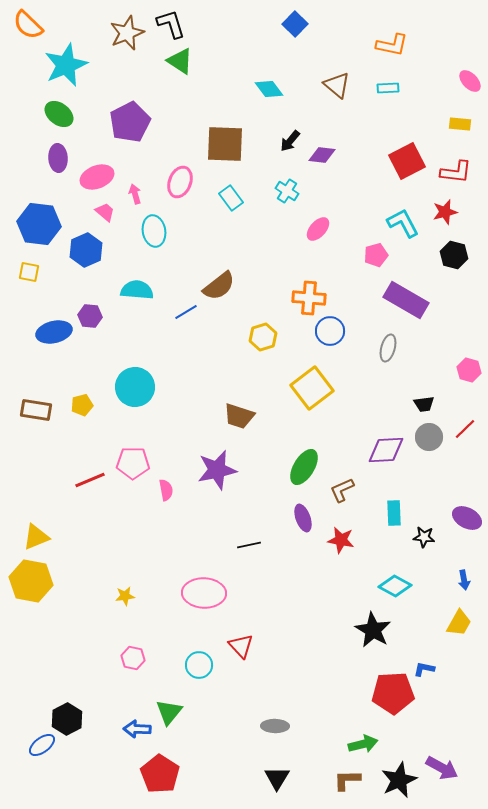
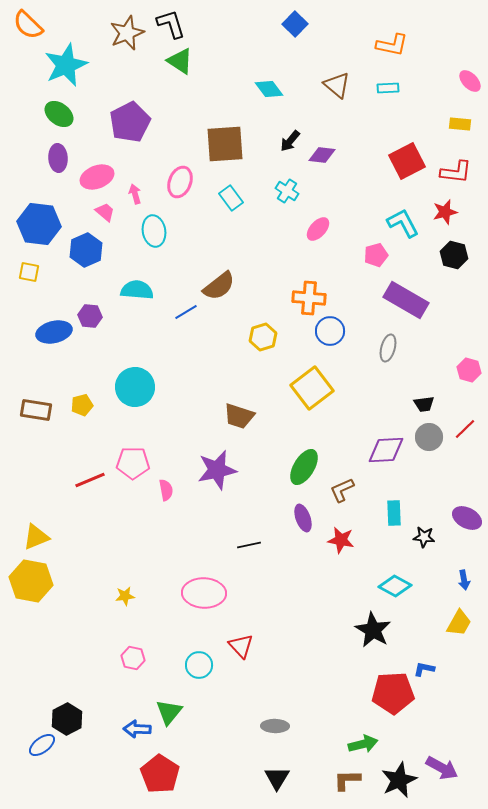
brown square at (225, 144): rotated 6 degrees counterclockwise
